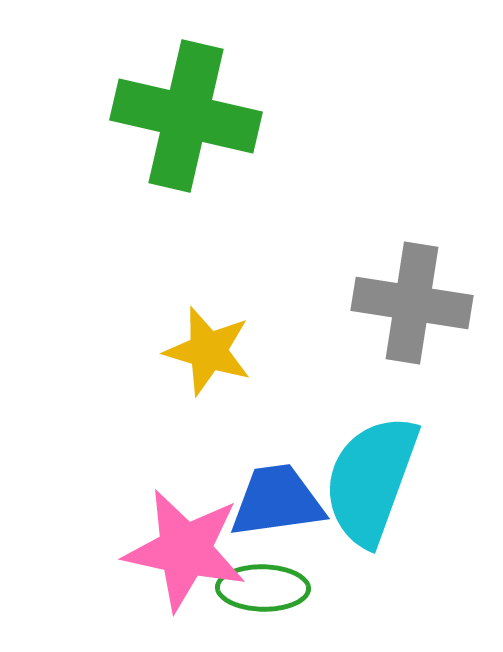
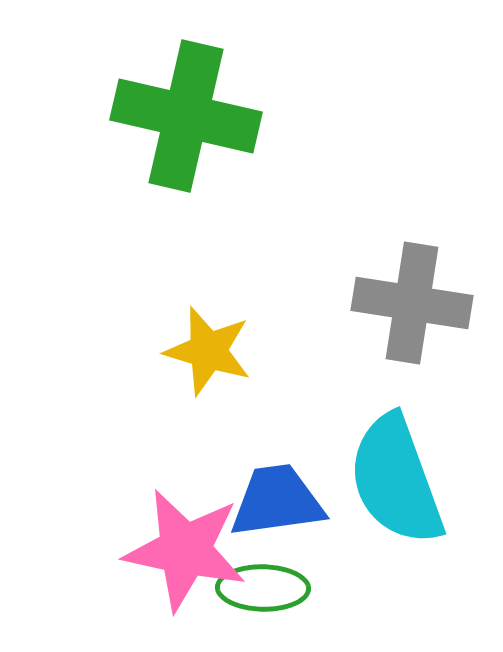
cyan semicircle: moved 25 px right; rotated 40 degrees counterclockwise
